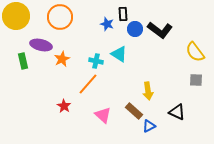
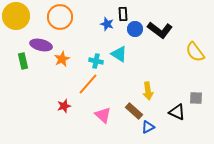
gray square: moved 18 px down
red star: rotated 24 degrees clockwise
blue triangle: moved 1 px left, 1 px down
